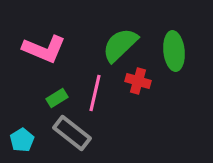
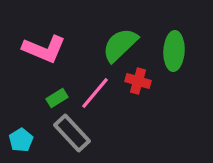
green ellipse: rotated 9 degrees clockwise
pink line: rotated 27 degrees clockwise
gray rectangle: rotated 9 degrees clockwise
cyan pentagon: moved 1 px left
